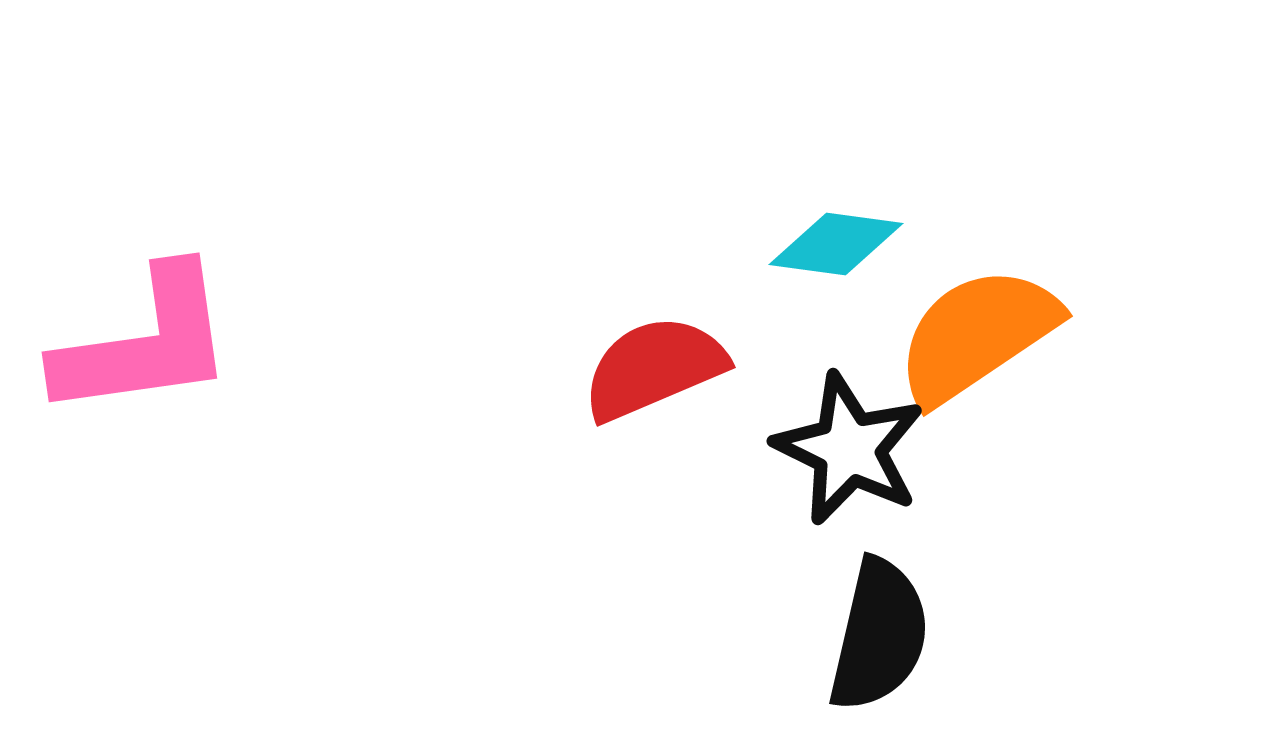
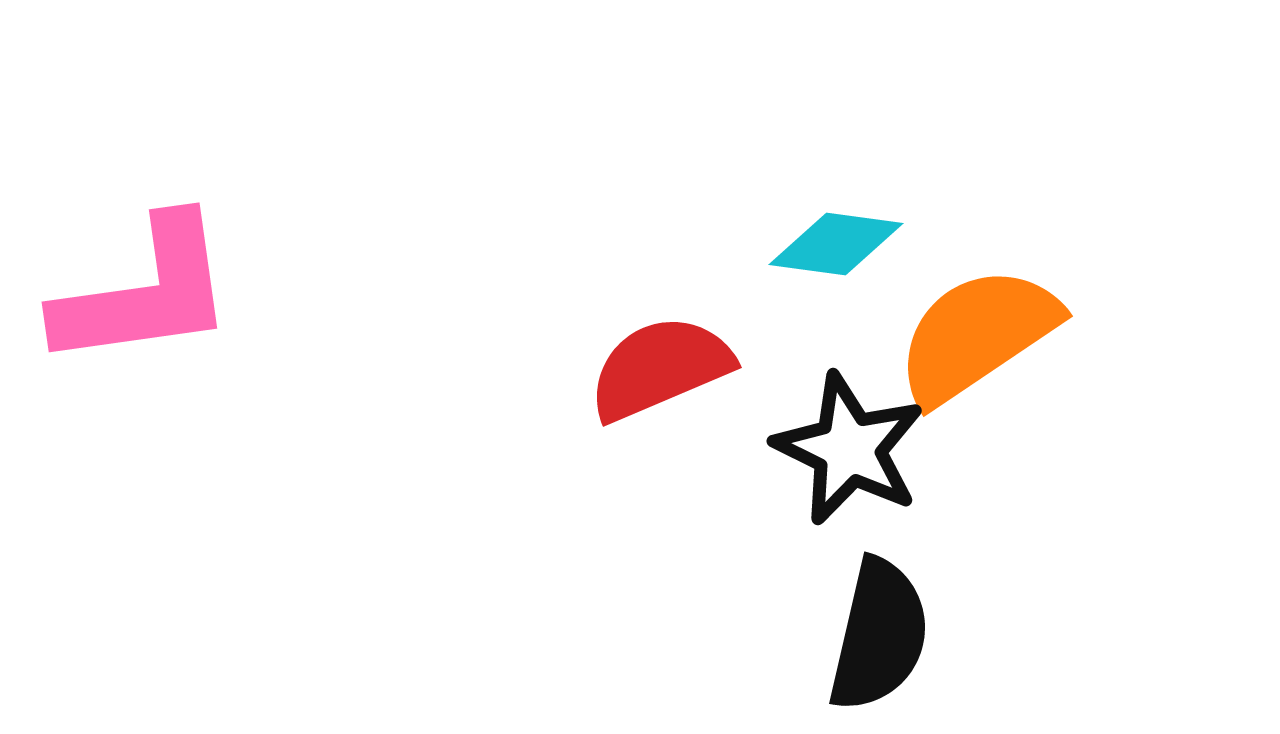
pink L-shape: moved 50 px up
red semicircle: moved 6 px right
